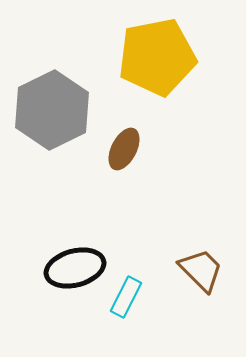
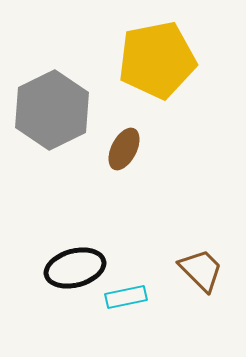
yellow pentagon: moved 3 px down
cyan rectangle: rotated 51 degrees clockwise
